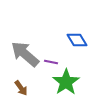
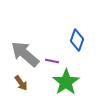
blue diamond: rotated 50 degrees clockwise
purple line: moved 1 px right, 1 px up
brown arrow: moved 5 px up
